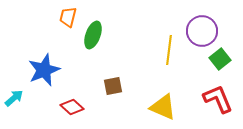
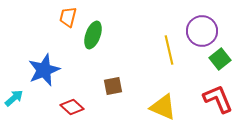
yellow line: rotated 20 degrees counterclockwise
